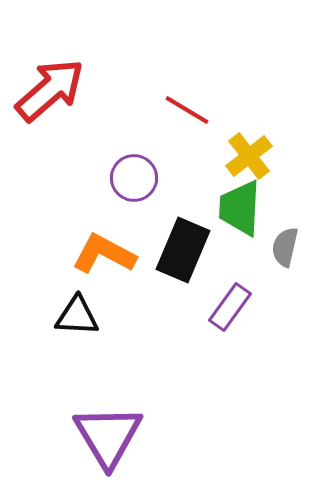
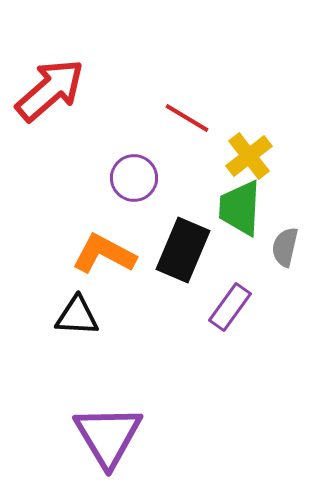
red line: moved 8 px down
